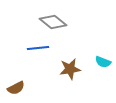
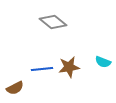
blue line: moved 4 px right, 21 px down
brown star: moved 1 px left, 2 px up
brown semicircle: moved 1 px left
